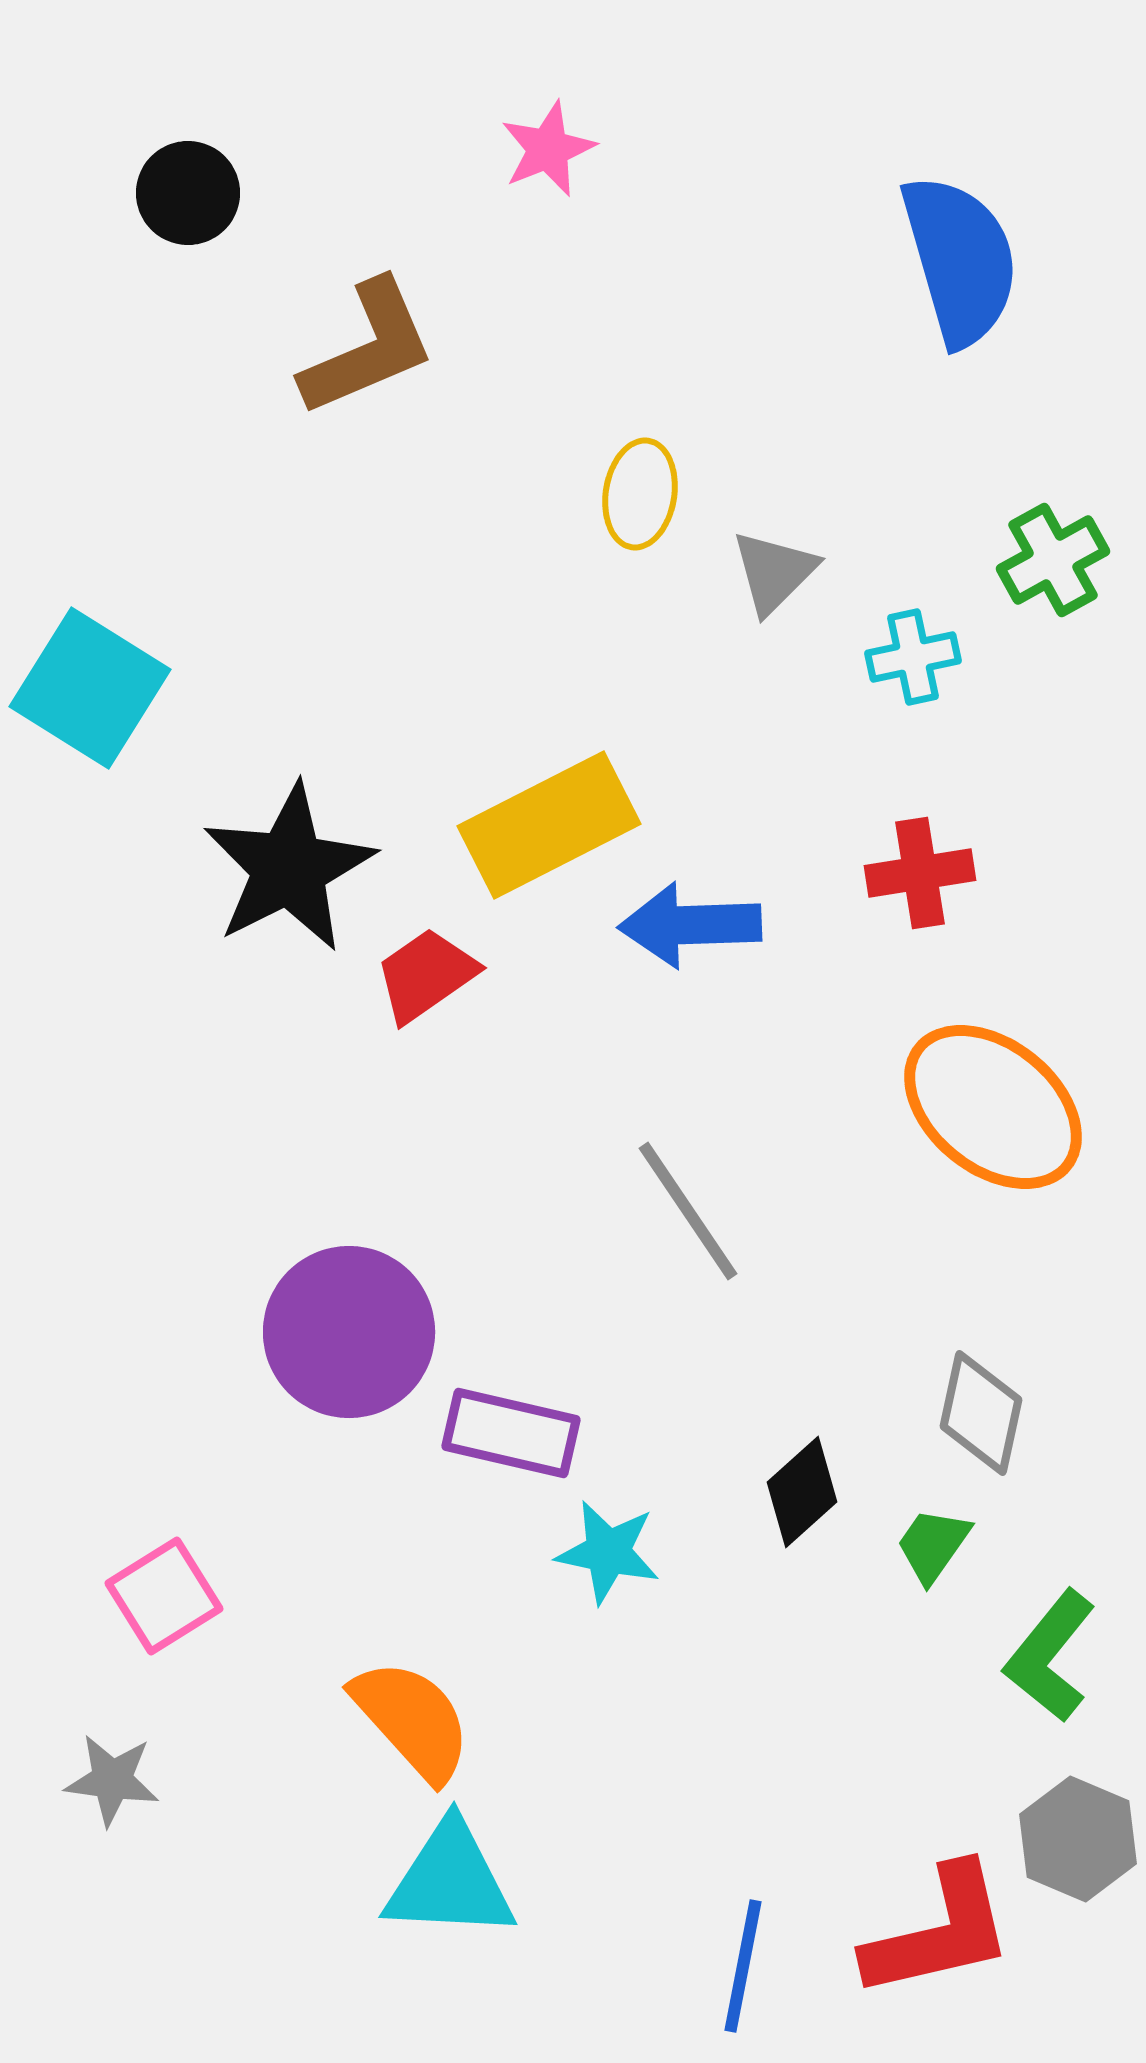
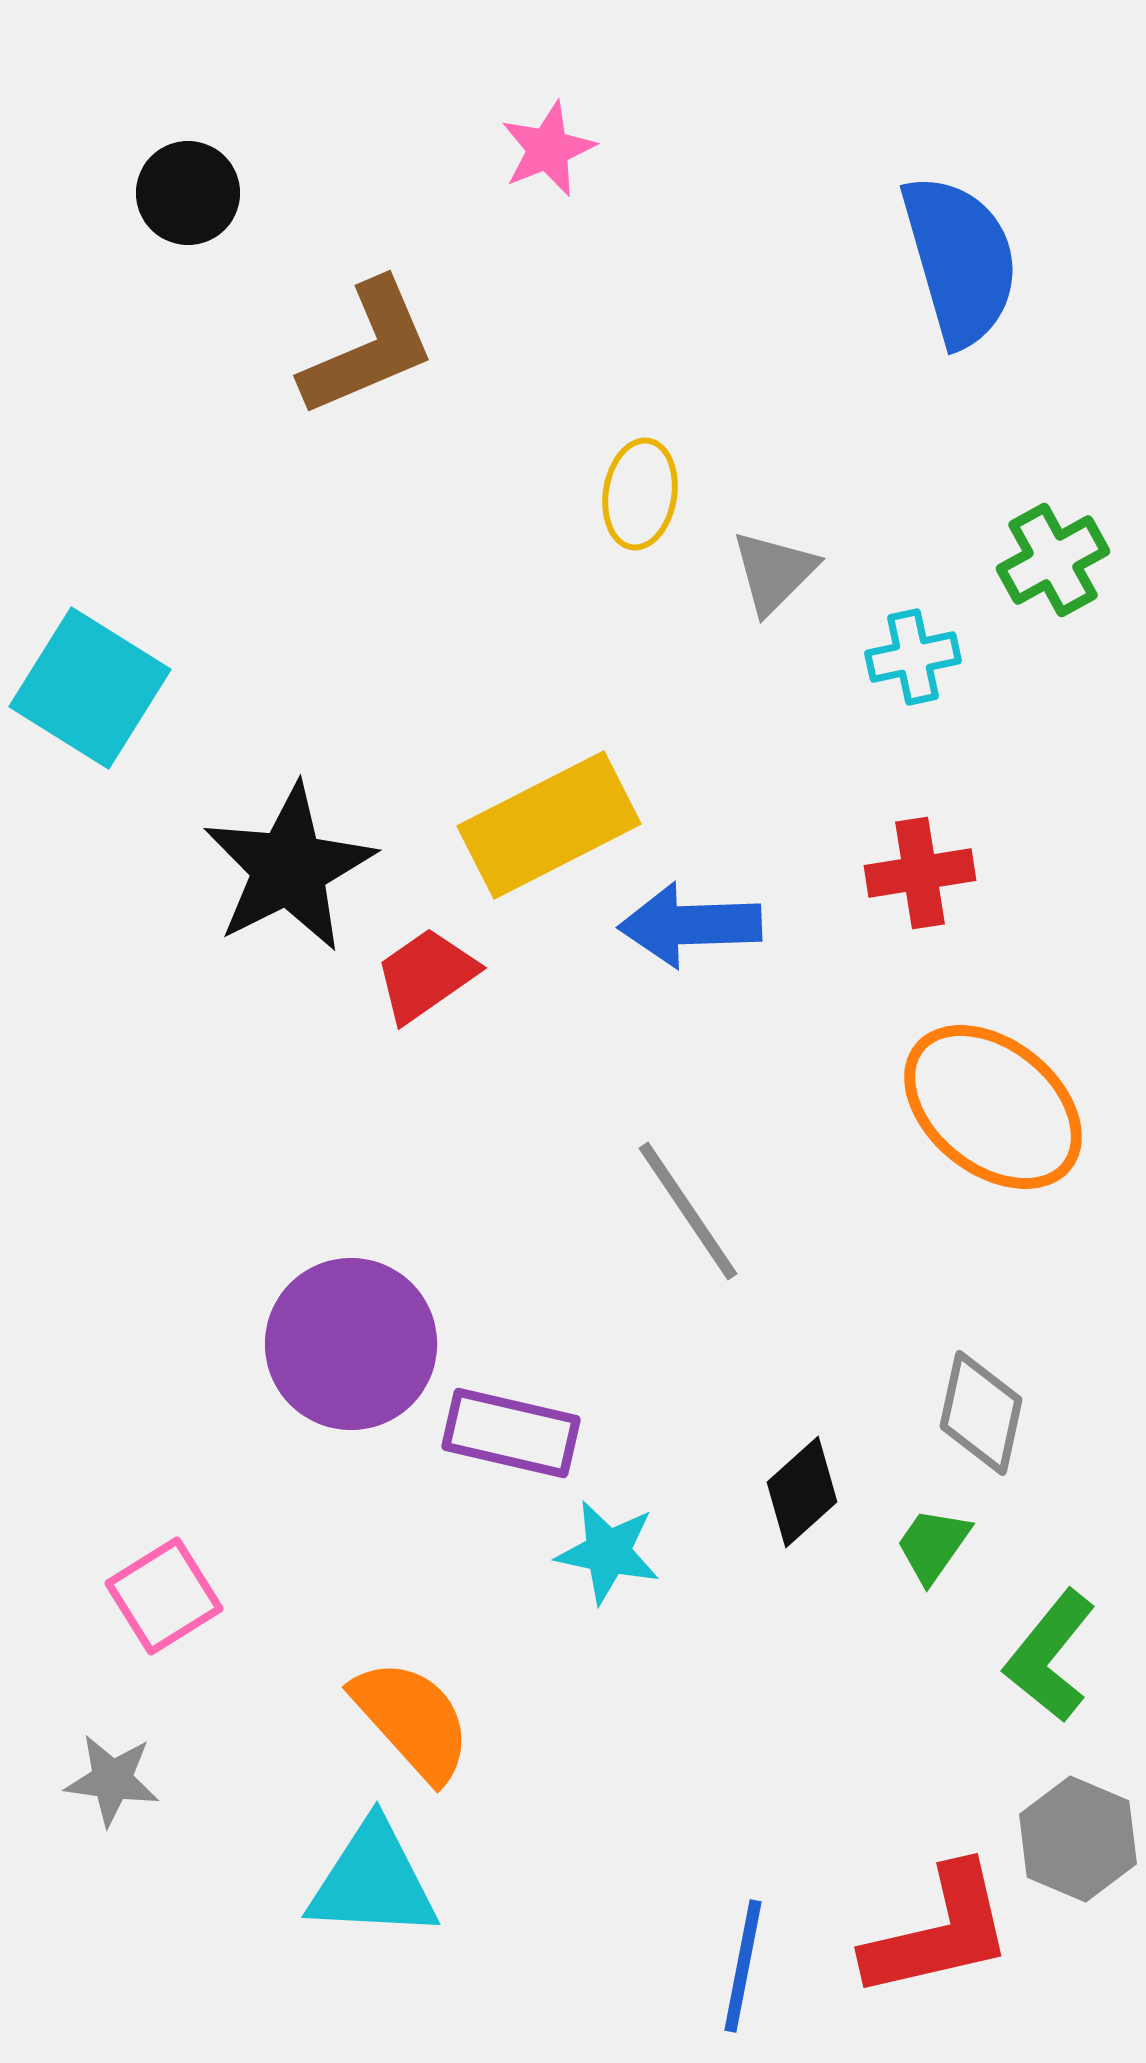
purple circle: moved 2 px right, 12 px down
cyan triangle: moved 77 px left
